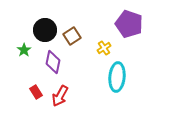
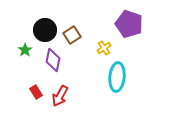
brown square: moved 1 px up
green star: moved 1 px right
purple diamond: moved 2 px up
